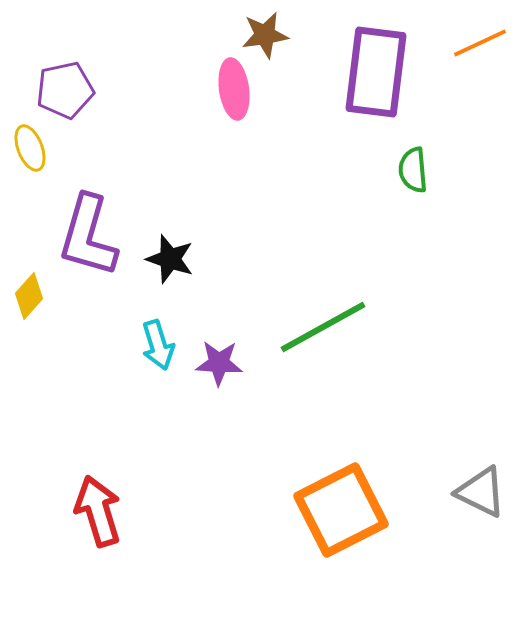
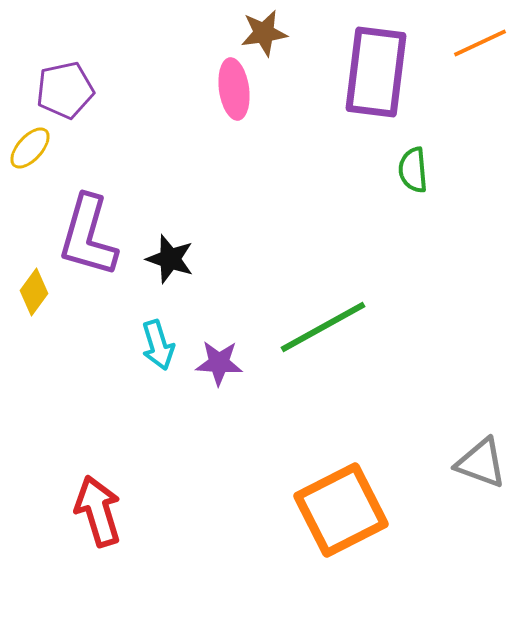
brown star: moved 1 px left, 2 px up
yellow ellipse: rotated 63 degrees clockwise
yellow diamond: moved 5 px right, 4 px up; rotated 6 degrees counterclockwise
gray triangle: moved 29 px up; rotated 6 degrees counterclockwise
